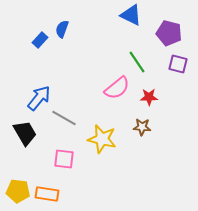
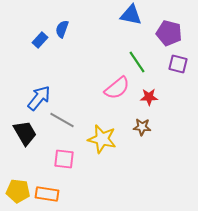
blue triangle: rotated 15 degrees counterclockwise
gray line: moved 2 px left, 2 px down
